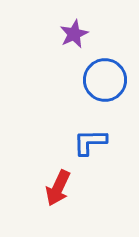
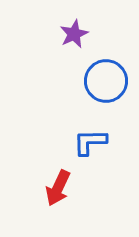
blue circle: moved 1 px right, 1 px down
